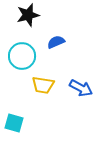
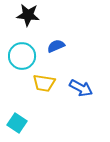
black star: rotated 20 degrees clockwise
blue semicircle: moved 4 px down
yellow trapezoid: moved 1 px right, 2 px up
cyan square: moved 3 px right; rotated 18 degrees clockwise
